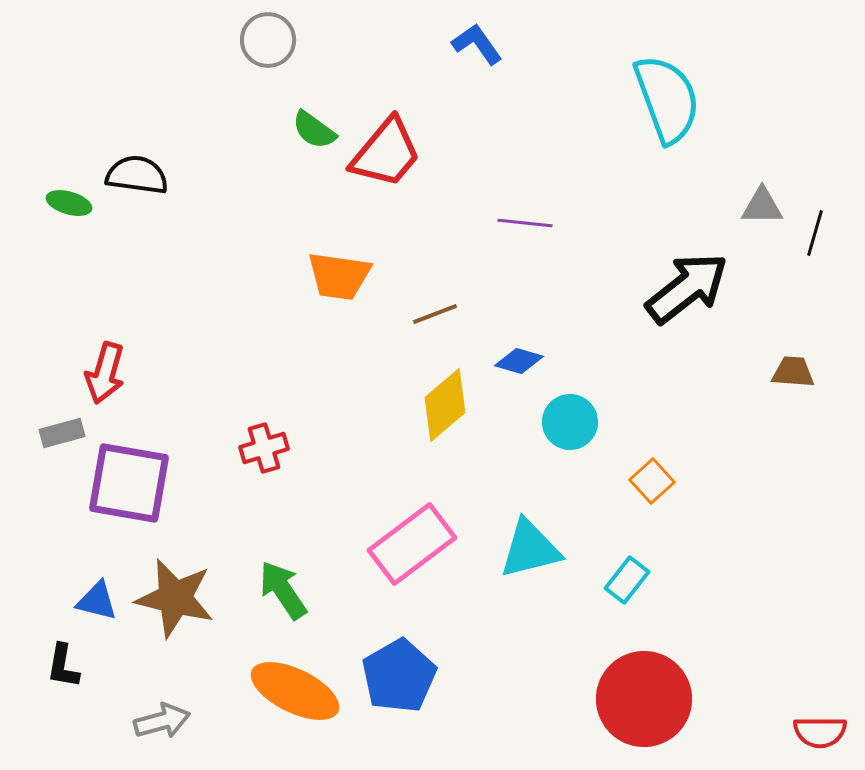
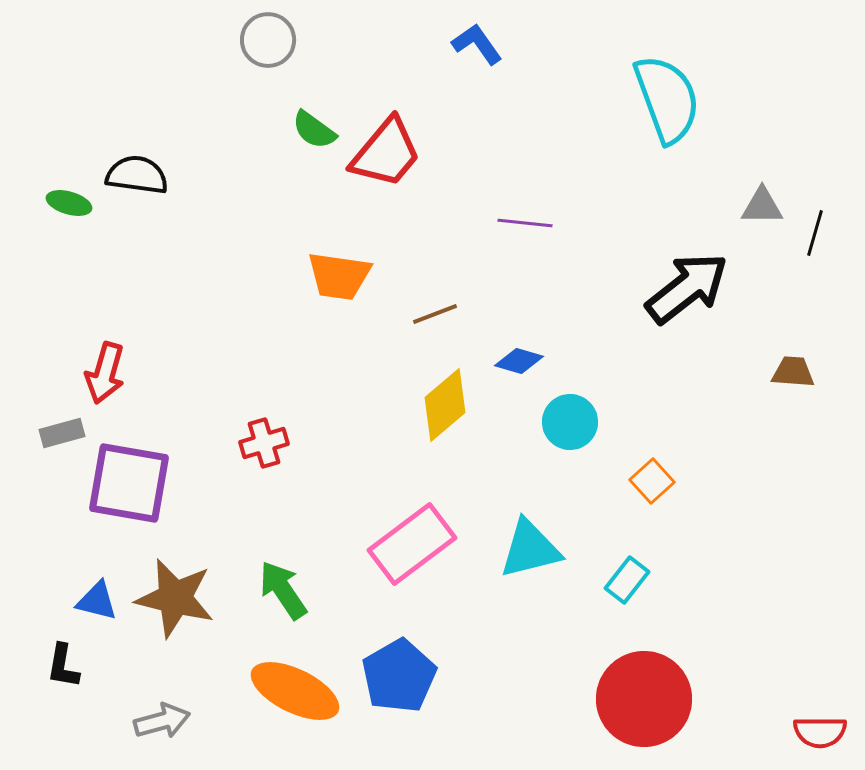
red cross: moved 5 px up
